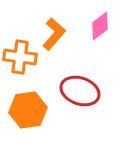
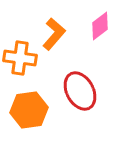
orange cross: moved 1 px down
red ellipse: rotated 42 degrees clockwise
orange hexagon: moved 1 px right
